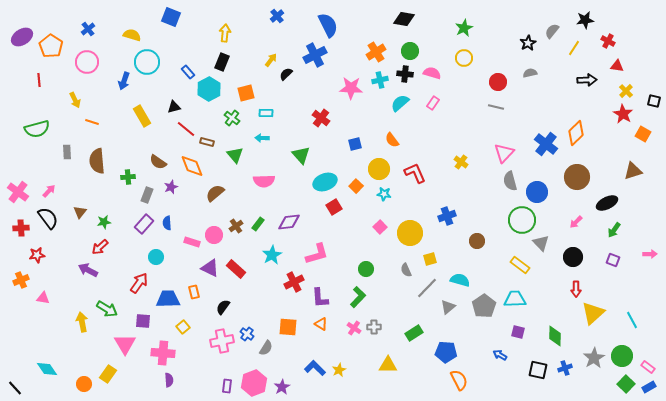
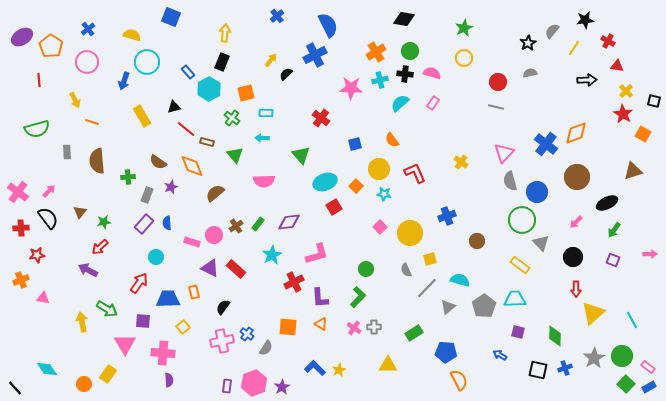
orange diamond at (576, 133): rotated 25 degrees clockwise
